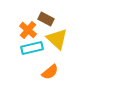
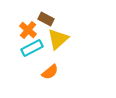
yellow triangle: moved 1 px right; rotated 35 degrees clockwise
cyan rectangle: rotated 15 degrees counterclockwise
